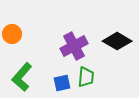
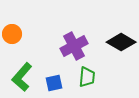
black diamond: moved 4 px right, 1 px down
green trapezoid: moved 1 px right
blue square: moved 8 px left
